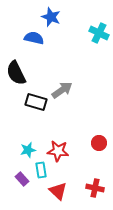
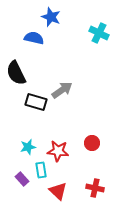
red circle: moved 7 px left
cyan star: moved 3 px up
